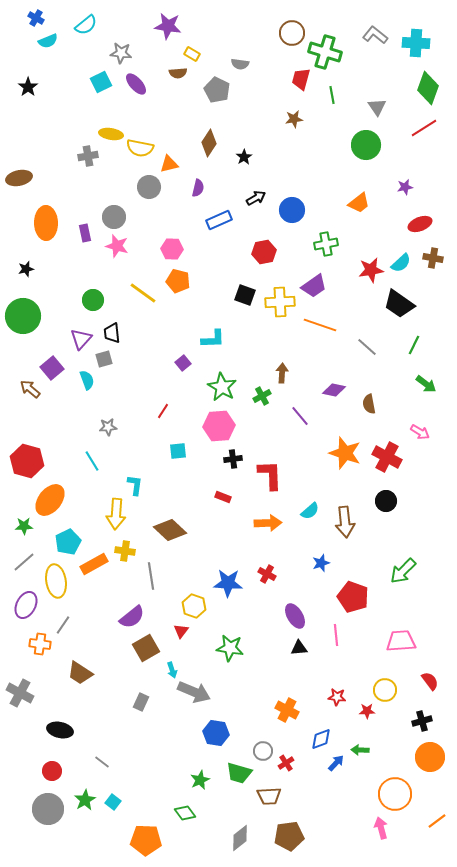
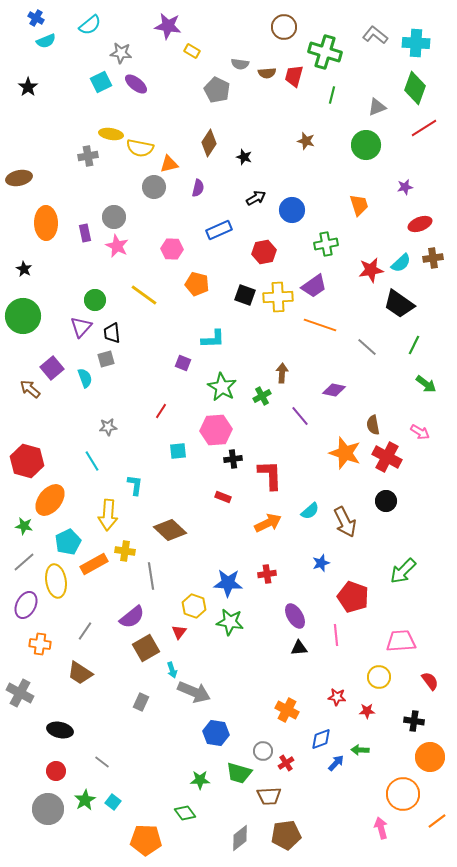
cyan semicircle at (86, 25): moved 4 px right
brown circle at (292, 33): moved 8 px left, 6 px up
cyan semicircle at (48, 41): moved 2 px left
yellow rectangle at (192, 54): moved 3 px up
brown semicircle at (178, 73): moved 89 px right
red trapezoid at (301, 79): moved 7 px left, 3 px up
purple ellipse at (136, 84): rotated 10 degrees counterclockwise
green diamond at (428, 88): moved 13 px left
green line at (332, 95): rotated 24 degrees clockwise
gray triangle at (377, 107): rotated 42 degrees clockwise
brown star at (294, 119): moved 12 px right, 22 px down; rotated 24 degrees clockwise
black star at (244, 157): rotated 21 degrees counterclockwise
gray circle at (149, 187): moved 5 px right
orange trapezoid at (359, 203): moved 2 px down; rotated 70 degrees counterclockwise
blue rectangle at (219, 220): moved 10 px down
pink star at (117, 246): rotated 10 degrees clockwise
brown cross at (433, 258): rotated 18 degrees counterclockwise
black star at (26, 269): moved 2 px left; rotated 28 degrees counterclockwise
orange pentagon at (178, 281): moved 19 px right, 3 px down
yellow line at (143, 293): moved 1 px right, 2 px down
green circle at (93, 300): moved 2 px right
yellow cross at (280, 302): moved 2 px left, 5 px up
purple triangle at (81, 339): moved 12 px up
gray square at (104, 359): moved 2 px right
purple square at (183, 363): rotated 28 degrees counterclockwise
cyan semicircle at (87, 380): moved 2 px left, 2 px up
brown semicircle at (369, 404): moved 4 px right, 21 px down
red line at (163, 411): moved 2 px left
pink hexagon at (219, 426): moved 3 px left, 4 px down
yellow arrow at (116, 514): moved 8 px left, 1 px down
brown arrow at (345, 522): rotated 20 degrees counterclockwise
orange arrow at (268, 523): rotated 24 degrees counterclockwise
green star at (24, 526): rotated 12 degrees clockwise
red cross at (267, 574): rotated 36 degrees counterclockwise
gray line at (63, 625): moved 22 px right, 6 px down
red triangle at (181, 631): moved 2 px left, 1 px down
green star at (230, 648): moved 26 px up
yellow circle at (385, 690): moved 6 px left, 13 px up
black cross at (422, 721): moved 8 px left; rotated 24 degrees clockwise
red circle at (52, 771): moved 4 px right
green star at (200, 780): rotated 24 degrees clockwise
orange circle at (395, 794): moved 8 px right
brown pentagon at (289, 836): moved 3 px left, 1 px up
